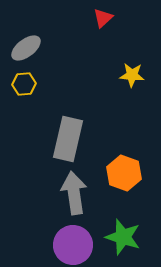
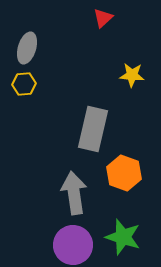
gray ellipse: moved 1 px right; rotated 36 degrees counterclockwise
gray rectangle: moved 25 px right, 10 px up
